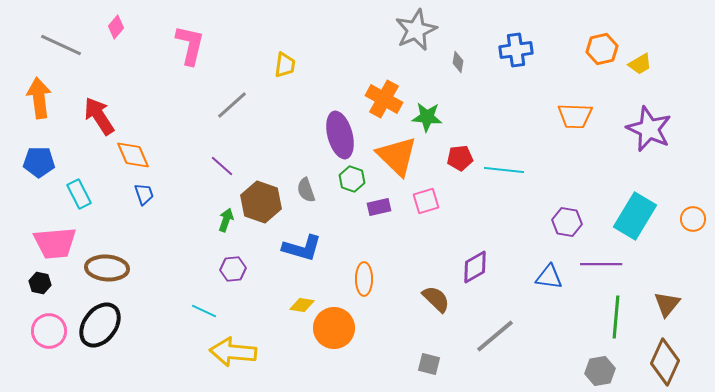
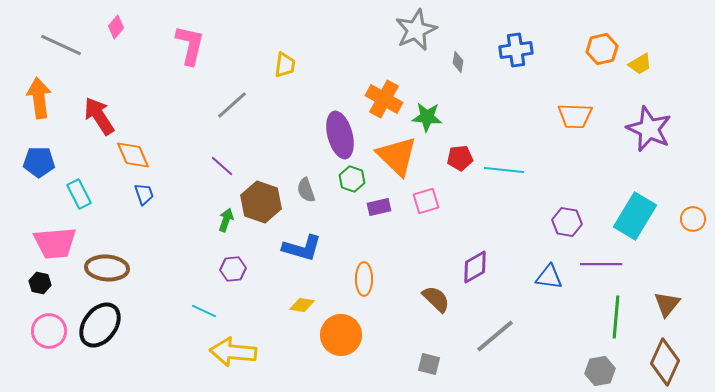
orange circle at (334, 328): moved 7 px right, 7 px down
